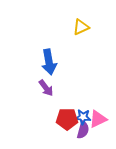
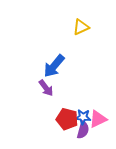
blue arrow: moved 5 px right, 4 px down; rotated 50 degrees clockwise
red pentagon: rotated 15 degrees clockwise
